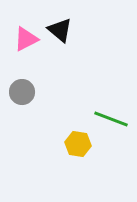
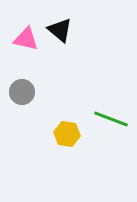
pink triangle: rotated 40 degrees clockwise
yellow hexagon: moved 11 px left, 10 px up
